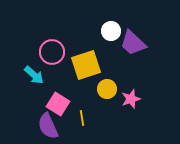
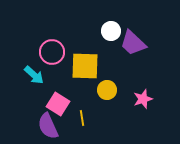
yellow square: moved 1 px left, 1 px down; rotated 20 degrees clockwise
yellow circle: moved 1 px down
pink star: moved 12 px right
